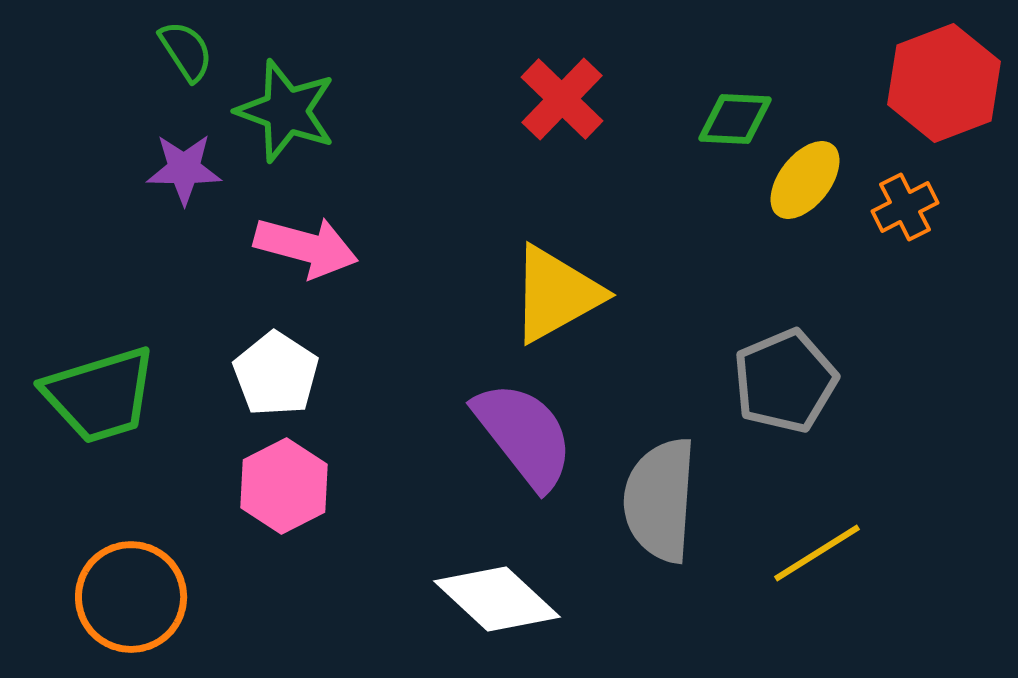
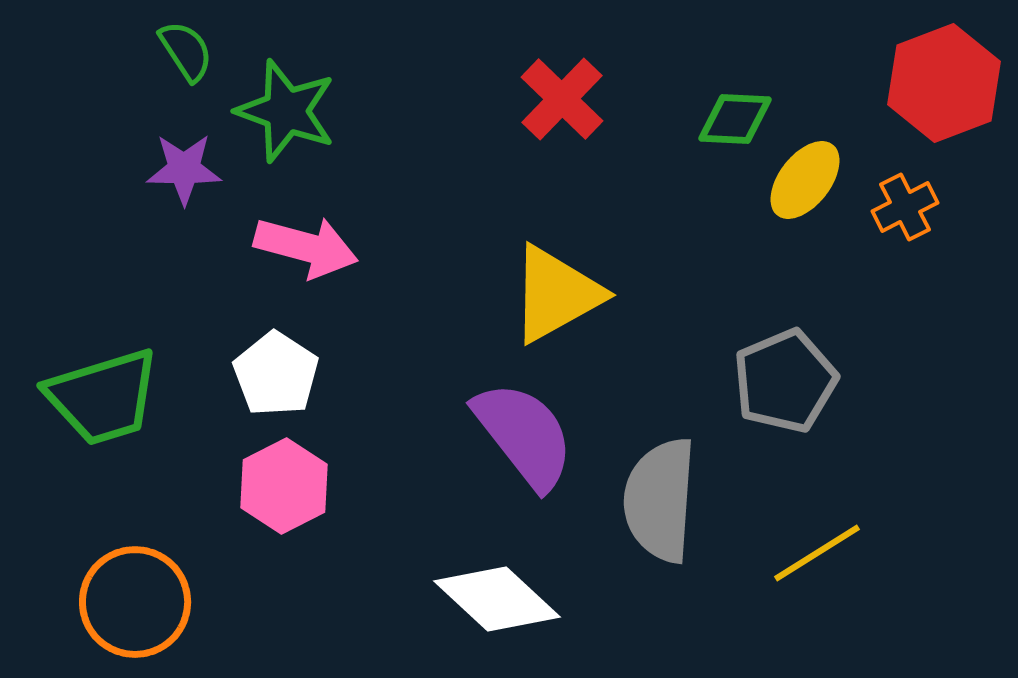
green trapezoid: moved 3 px right, 2 px down
orange circle: moved 4 px right, 5 px down
